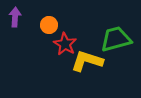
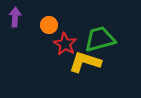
green trapezoid: moved 16 px left
yellow L-shape: moved 2 px left, 1 px down
